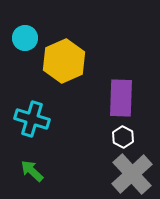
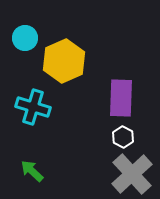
cyan cross: moved 1 px right, 12 px up
